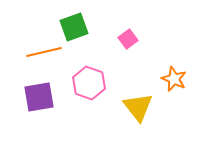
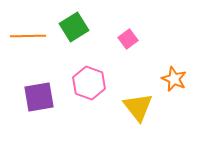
green square: rotated 12 degrees counterclockwise
orange line: moved 16 px left, 16 px up; rotated 12 degrees clockwise
